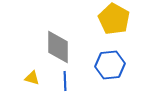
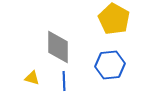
blue line: moved 1 px left
